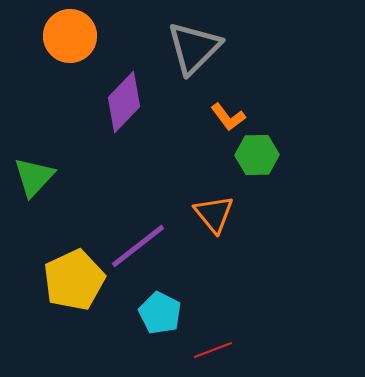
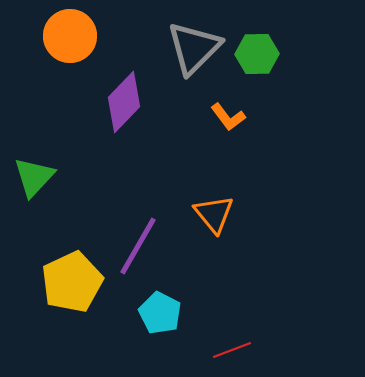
green hexagon: moved 101 px up
purple line: rotated 22 degrees counterclockwise
yellow pentagon: moved 2 px left, 2 px down
red line: moved 19 px right
